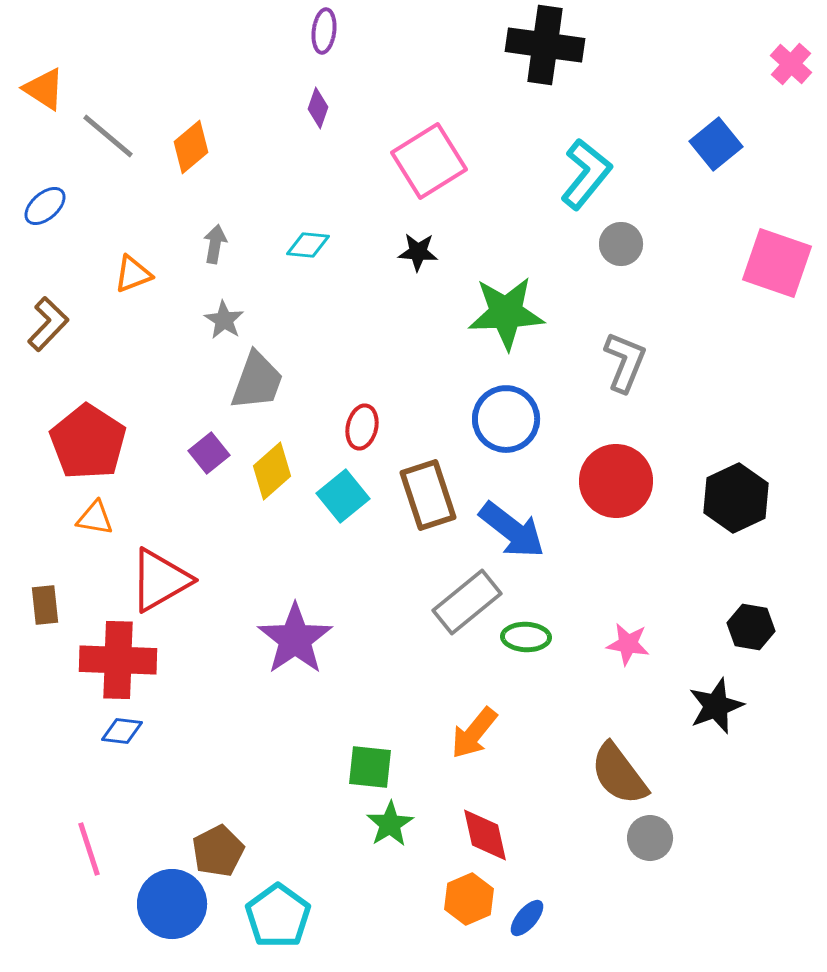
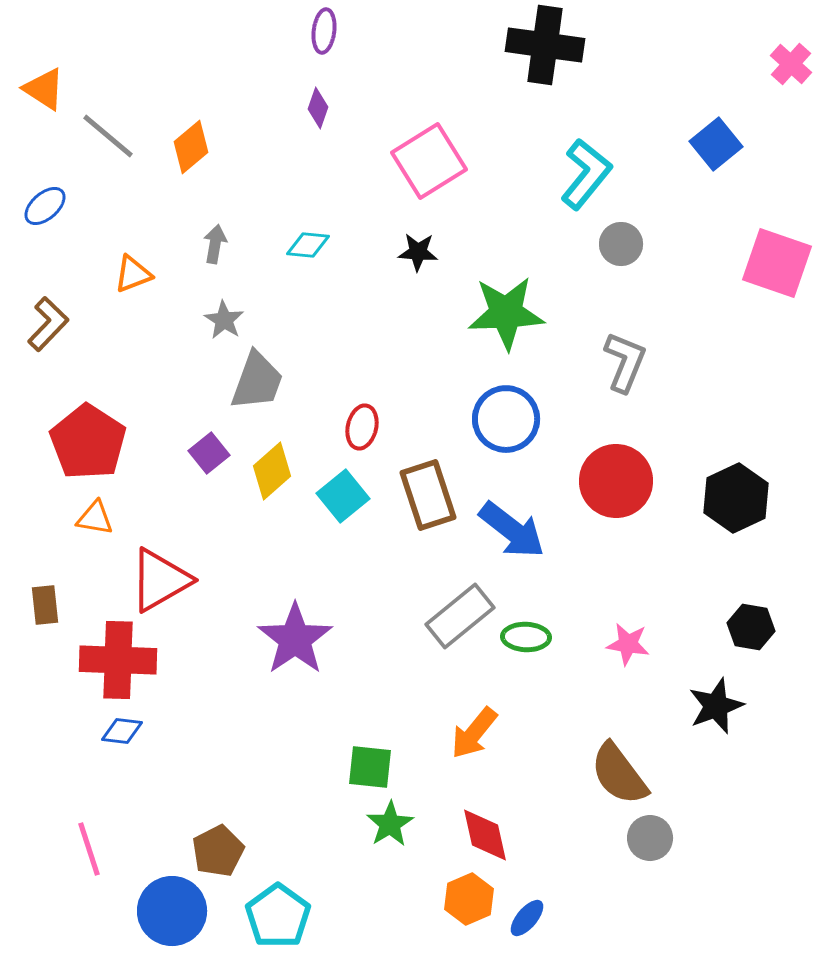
gray rectangle at (467, 602): moved 7 px left, 14 px down
blue circle at (172, 904): moved 7 px down
